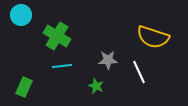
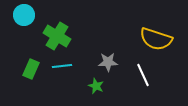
cyan circle: moved 3 px right
yellow semicircle: moved 3 px right, 2 px down
gray star: moved 2 px down
white line: moved 4 px right, 3 px down
green rectangle: moved 7 px right, 18 px up
